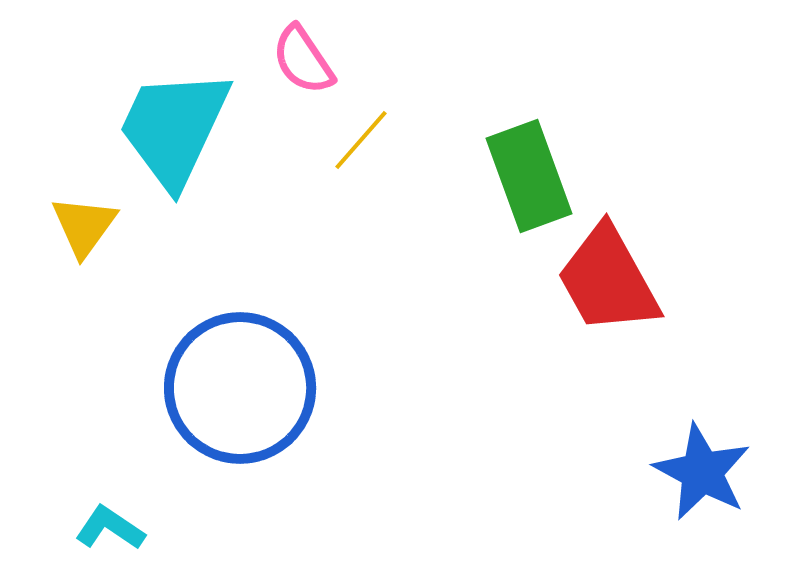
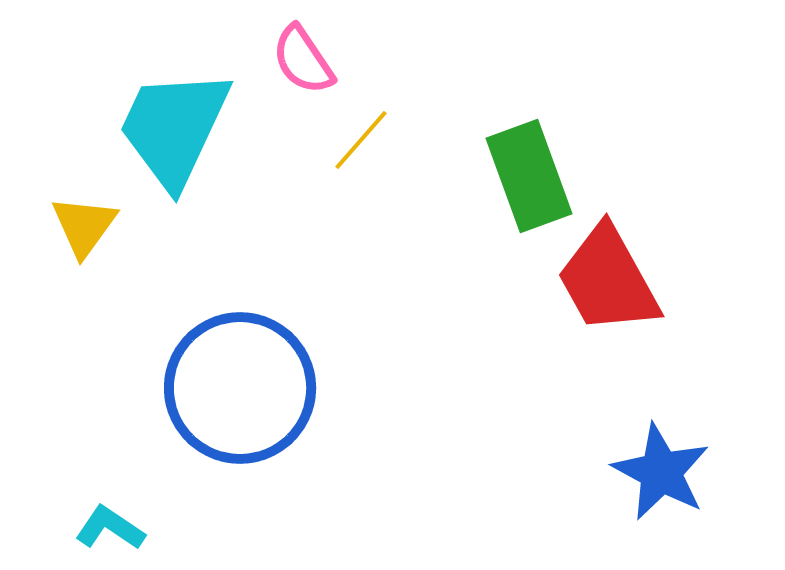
blue star: moved 41 px left
